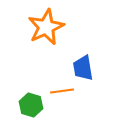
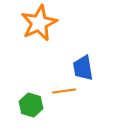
orange star: moved 7 px left, 4 px up
orange line: moved 2 px right
